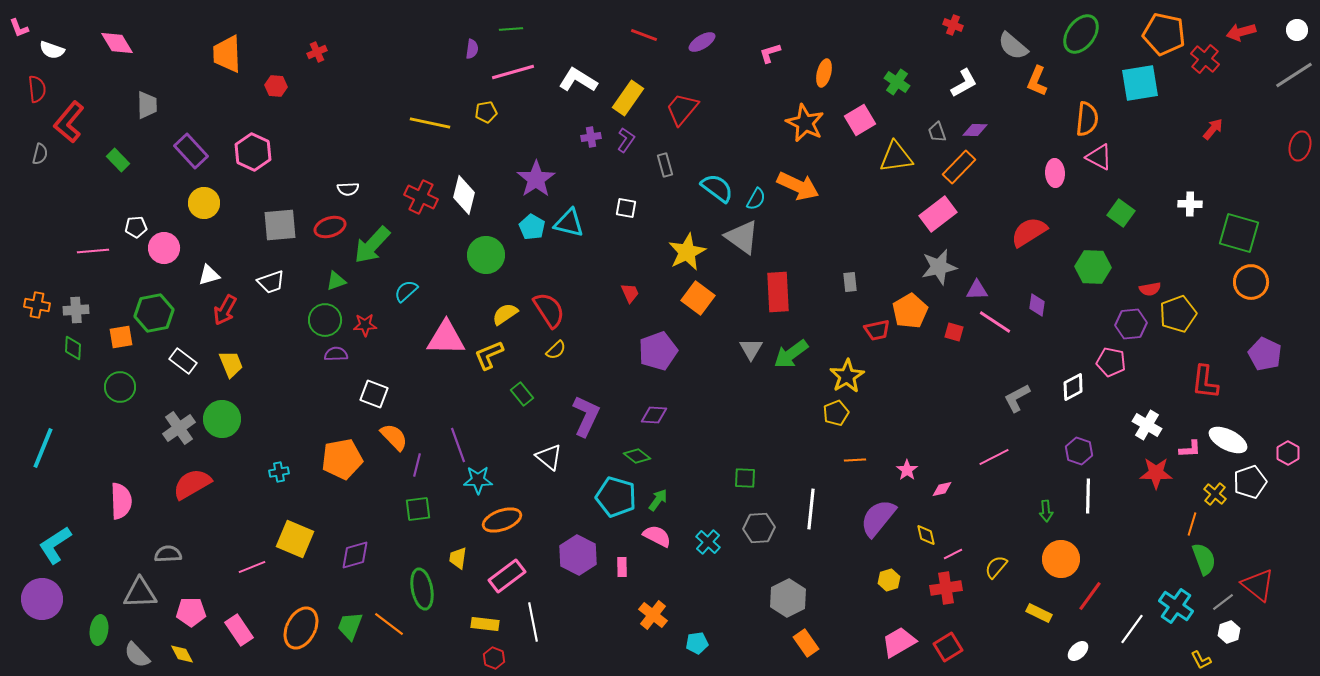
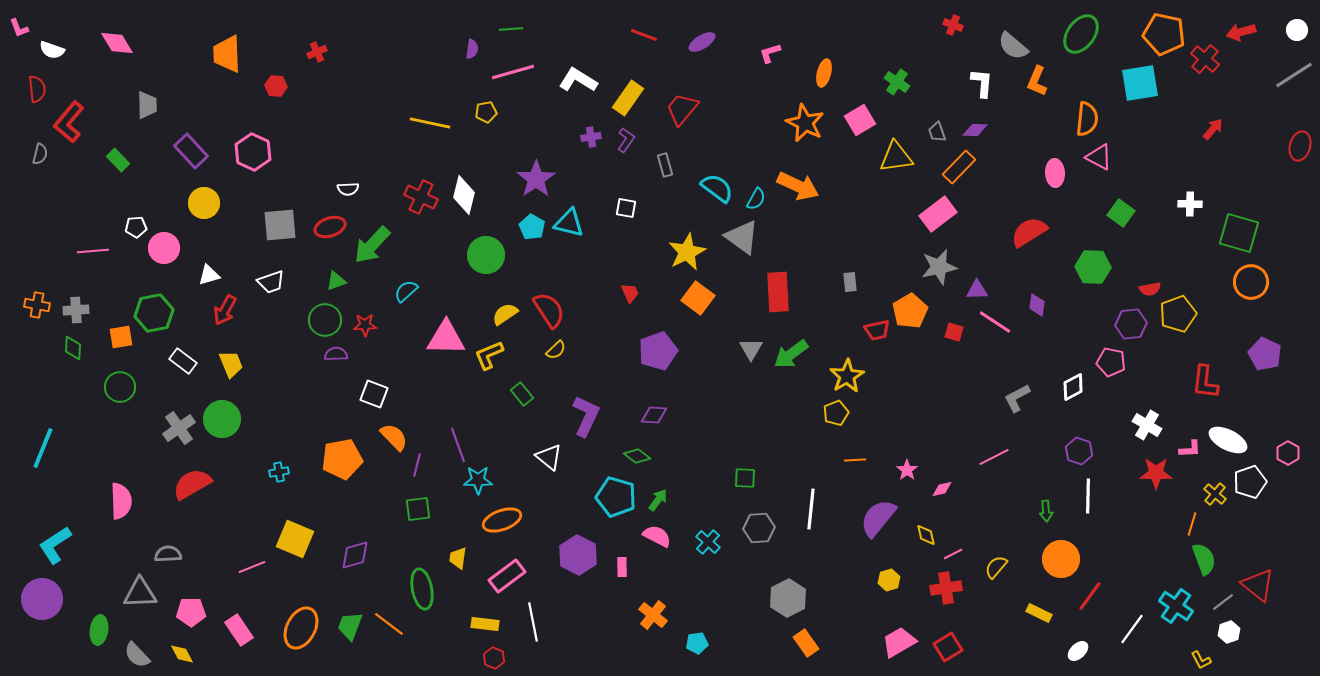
white L-shape at (964, 83): moved 18 px right; rotated 56 degrees counterclockwise
